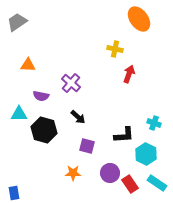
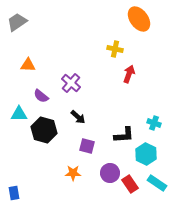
purple semicircle: rotated 28 degrees clockwise
